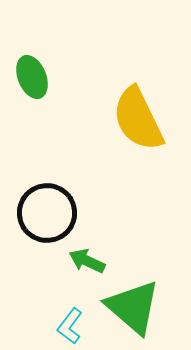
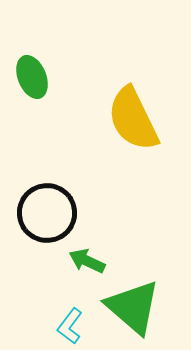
yellow semicircle: moved 5 px left
